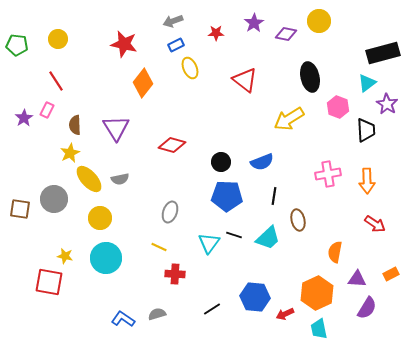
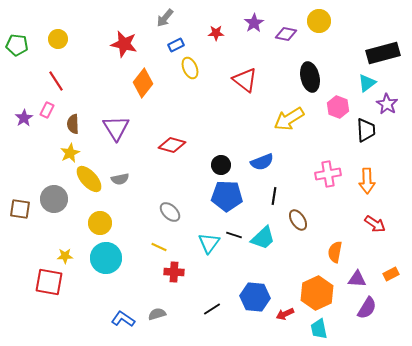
gray arrow at (173, 21): moved 8 px left, 3 px up; rotated 30 degrees counterclockwise
brown semicircle at (75, 125): moved 2 px left, 1 px up
black circle at (221, 162): moved 3 px down
gray ellipse at (170, 212): rotated 65 degrees counterclockwise
yellow circle at (100, 218): moved 5 px down
brown ellipse at (298, 220): rotated 20 degrees counterclockwise
cyan trapezoid at (268, 238): moved 5 px left
yellow star at (65, 256): rotated 14 degrees counterclockwise
red cross at (175, 274): moved 1 px left, 2 px up
